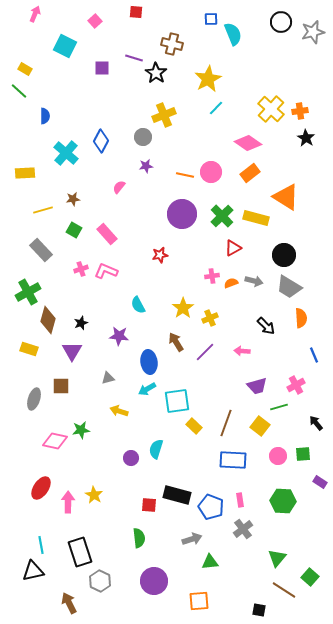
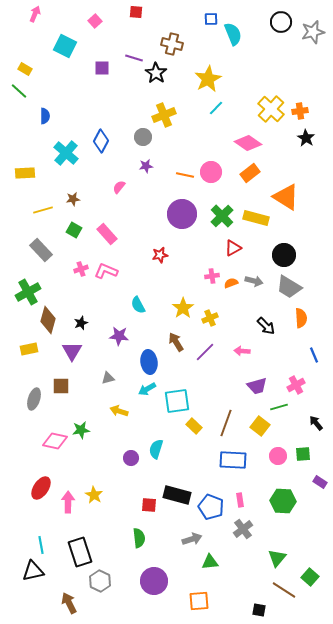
yellow rectangle at (29, 349): rotated 30 degrees counterclockwise
